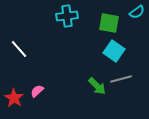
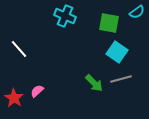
cyan cross: moved 2 px left; rotated 30 degrees clockwise
cyan square: moved 3 px right, 1 px down
green arrow: moved 3 px left, 3 px up
